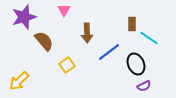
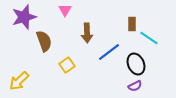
pink triangle: moved 1 px right
brown semicircle: rotated 20 degrees clockwise
purple semicircle: moved 9 px left
